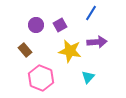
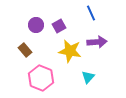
blue line: rotated 56 degrees counterclockwise
purple square: moved 1 px left, 1 px down
